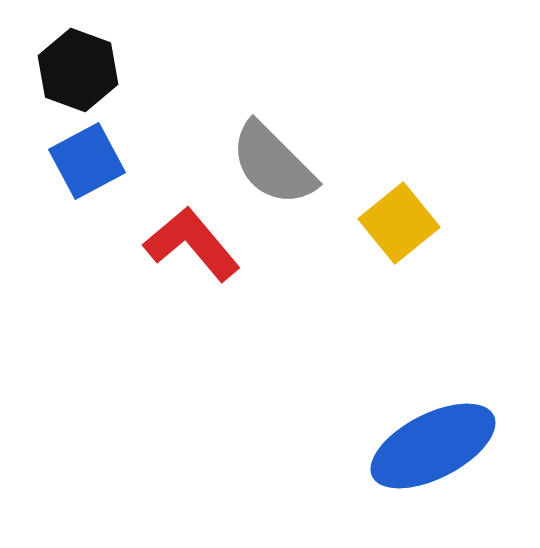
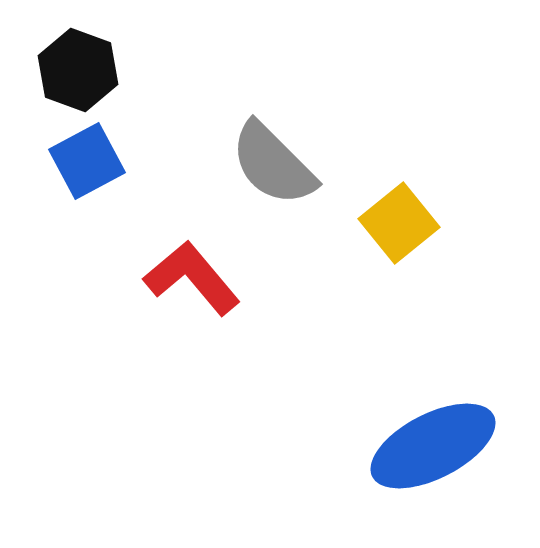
red L-shape: moved 34 px down
